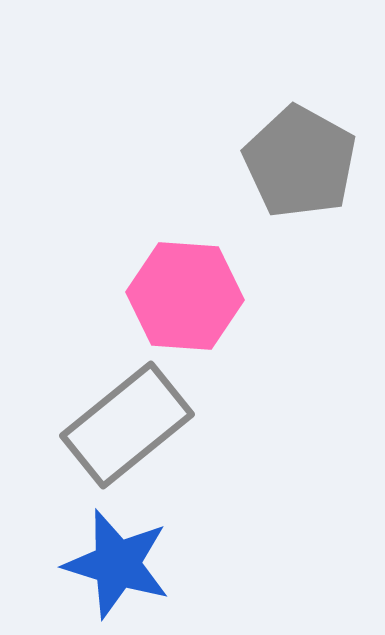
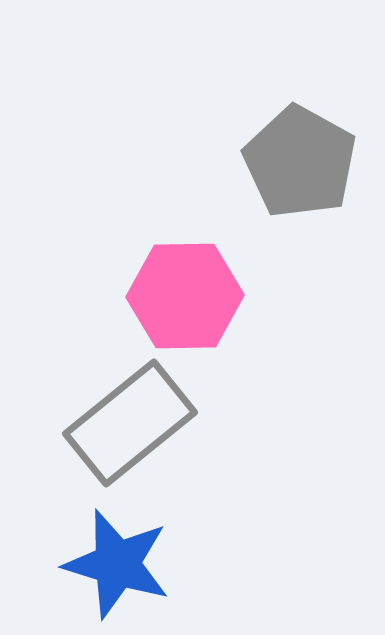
pink hexagon: rotated 5 degrees counterclockwise
gray rectangle: moved 3 px right, 2 px up
